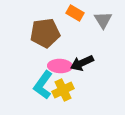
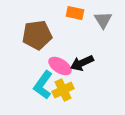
orange rectangle: rotated 18 degrees counterclockwise
brown pentagon: moved 8 px left, 2 px down
pink ellipse: rotated 30 degrees clockwise
